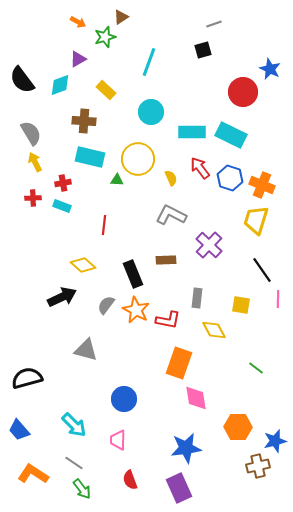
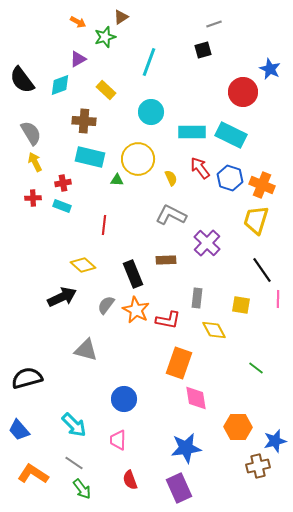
purple cross at (209, 245): moved 2 px left, 2 px up
